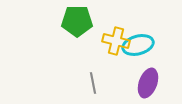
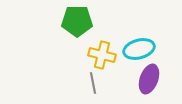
yellow cross: moved 14 px left, 14 px down
cyan ellipse: moved 1 px right, 4 px down
purple ellipse: moved 1 px right, 4 px up
